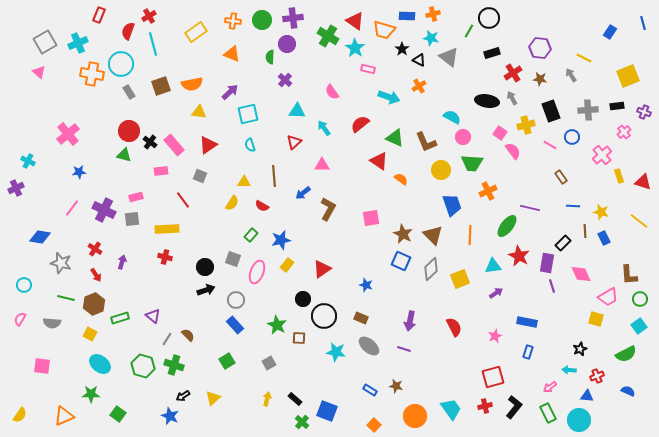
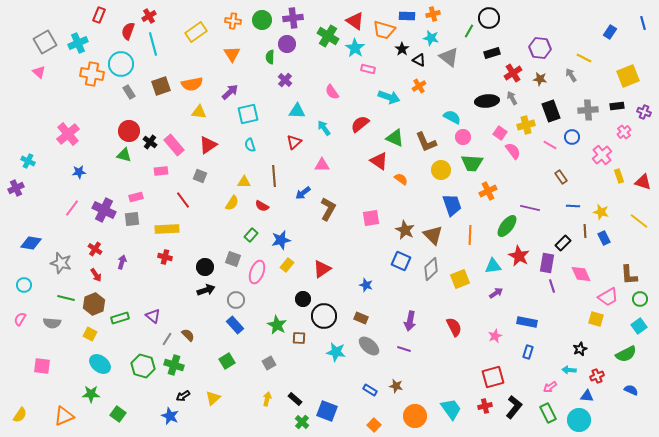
orange triangle at (232, 54): rotated 36 degrees clockwise
black ellipse at (487, 101): rotated 15 degrees counterclockwise
brown star at (403, 234): moved 2 px right, 4 px up
blue diamond at (40, 237): moved 9 px left, 6 px down
blue semicircle at (628, 391): moved 3 px right, 1 px up
